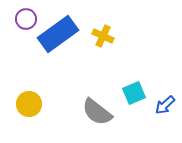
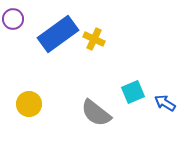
purple circle: moved 13 px left
yellow cross: moved 9 px left, 3 px down
cyan square: moved 1 px left, 1 px up
blue arrow: moved 2 px up; rotated 75 degrees clockwise
gray semicircle: moved 1 px left, 1 px down
